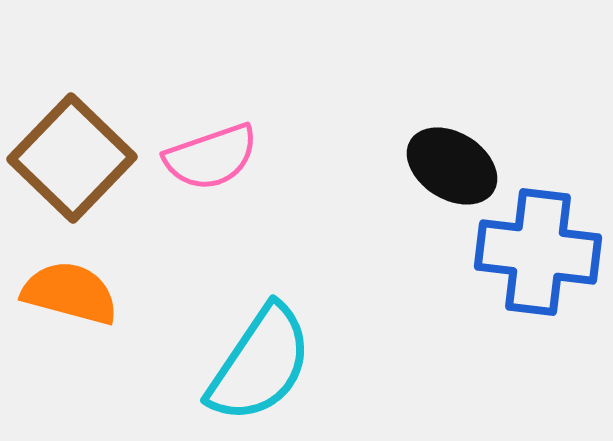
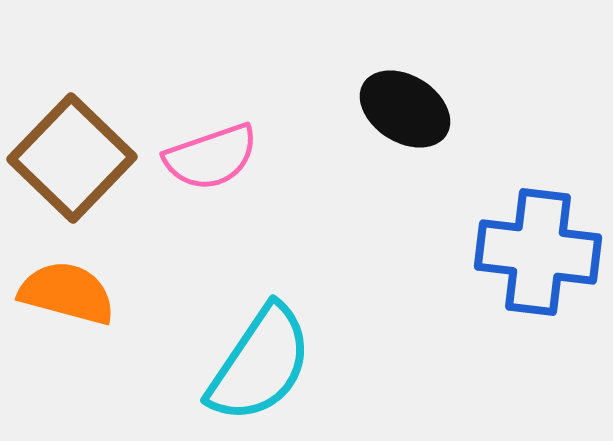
black ellipse: moved 47 px left, 57 px up
orange semicircle: moved 3 px left
